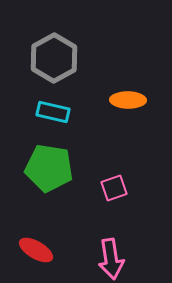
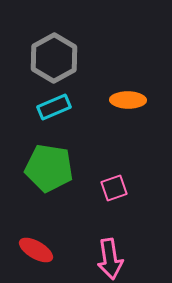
cyan rectangle: moved 1 px right, 5 px up; rotated 36 degrees counterclockwise
pink arrow: moved 1 px left
